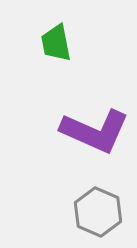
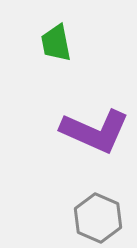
gray hexagon: moved 6 px down
